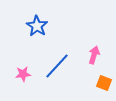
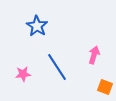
blue line: moved 1 px down; rotated 76 degrees counterclockwise
orange square: moved 1 px right, 4 px down
